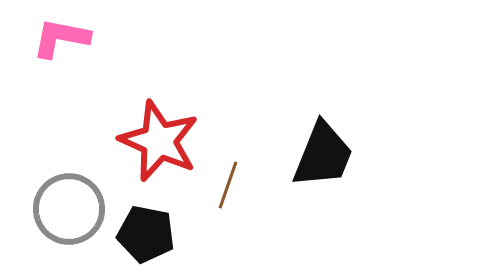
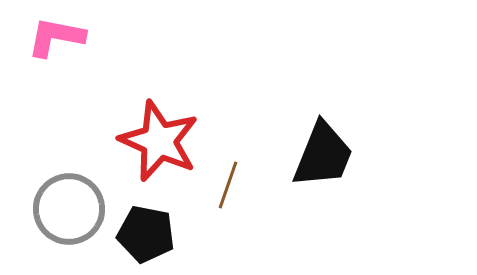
pink L-shape: moved 5 px left, 1 px up
